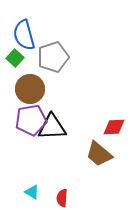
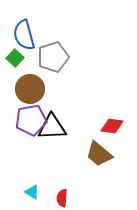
red diamond: moved 2 px left, 1 px up; rotated 10 degrees clockwise
